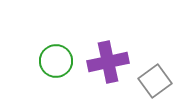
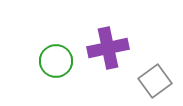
purple cross: moved 14 px up
